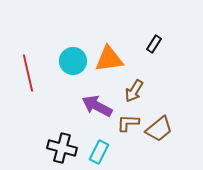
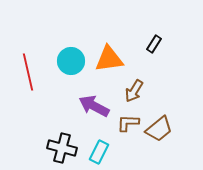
cyan circle: moved 2 px left
red line: moved 1 px up
purple arrow: moved 3 px left
